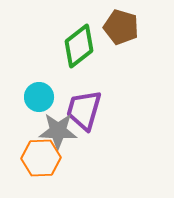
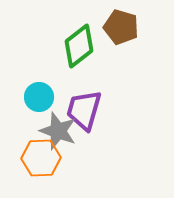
gray star: rotated 18 degrees clockwise
